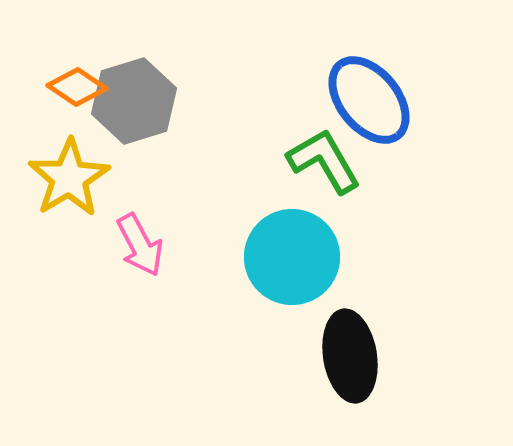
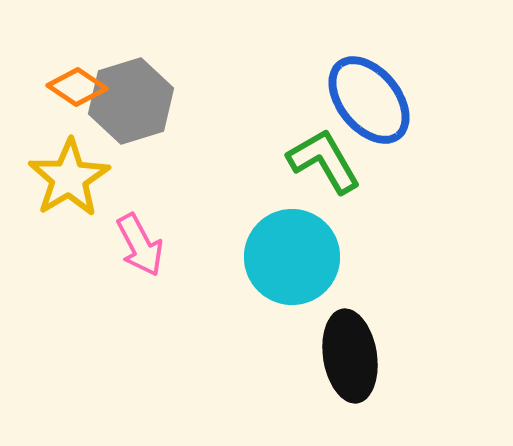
gray hexagon: moved 3 px left
